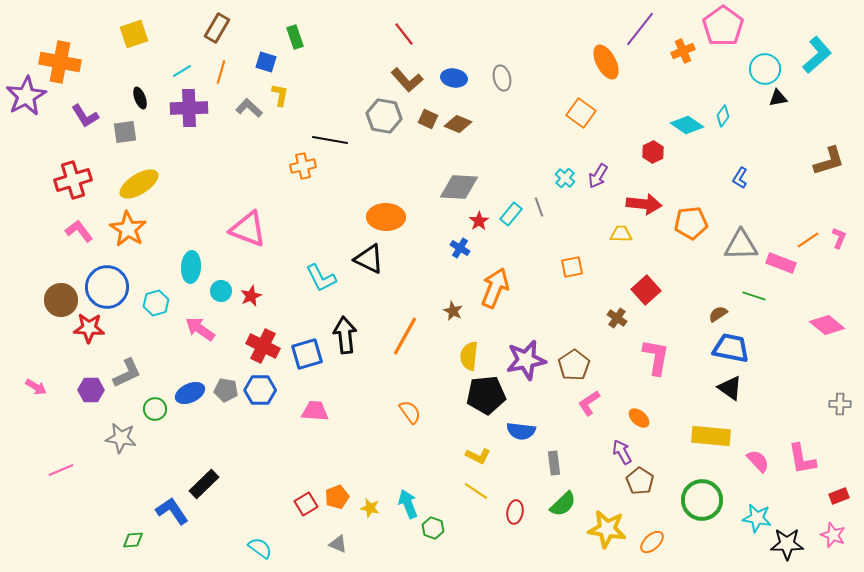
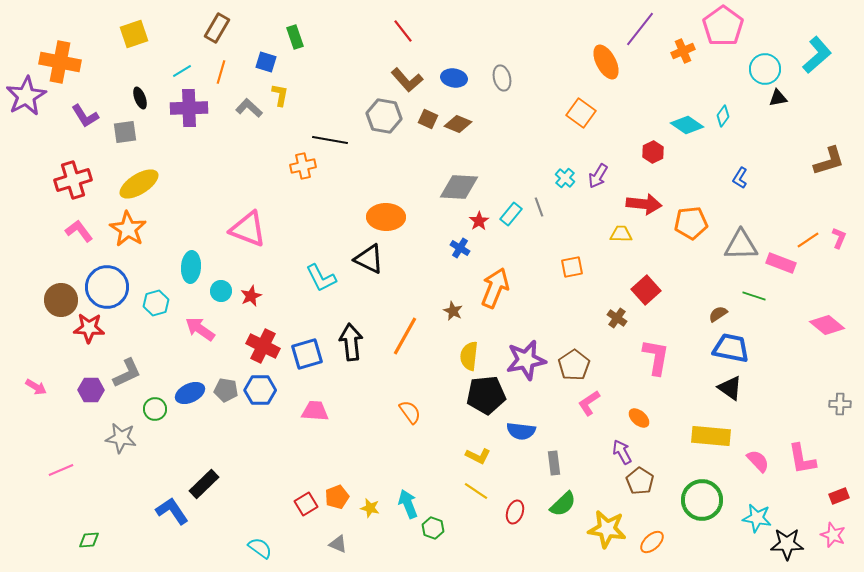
red line at (404, 34): moved 1 px left, 3 px up
black arrow at (345, 335): moved 6 px right, 7 px down
red ellipse at (515, 512): rotated 10 degrees clockwise
green diamond at (133, 540): moved 44 px left
